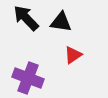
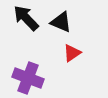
black triangle: rotated 15 degrees clockwise
red triangle: moved 1 px left, 2 px up
